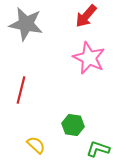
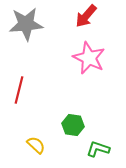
gray star: rotated 16 degrees counterclockwise
red line: moved 2 px left
